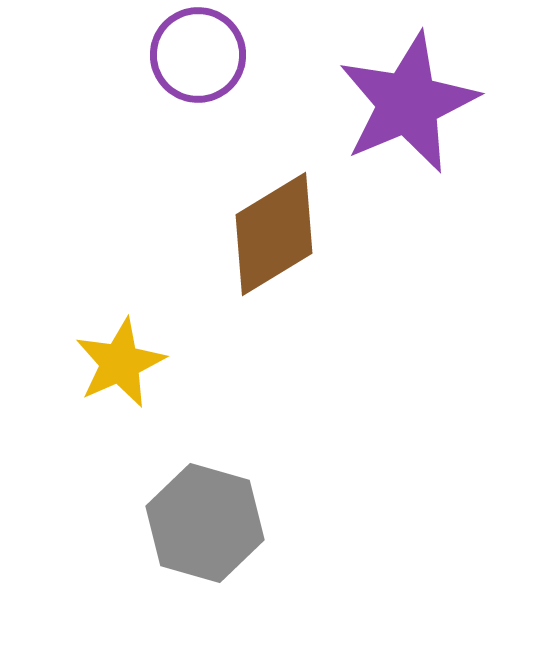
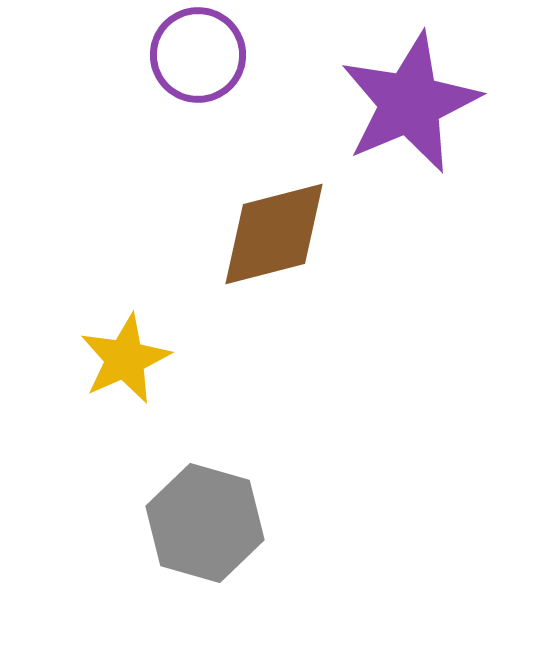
purple star: moved 2 px right
brown diamond: rotated 17 degrees clockwise
yellow star: moved 5 px right, 4 px up
